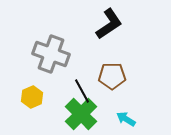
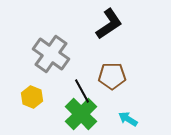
gray cross: rotated 15 degrees clockwise
yellow hexagon: rotated 15 degrees counterclockwise
cyan arrow: moved 2 px right
